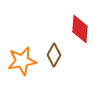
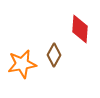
orange star: moved 3 px down
